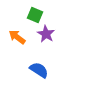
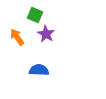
orange arrow: rotated 18 degrees clockwise
blue semicircle: rotated 30 degrees counterclockwise
